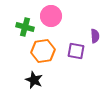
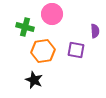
pink circle: moved 1 px right, 2 px up
purple semicircle: moved 5 px up
purple square: moved 1 px up
